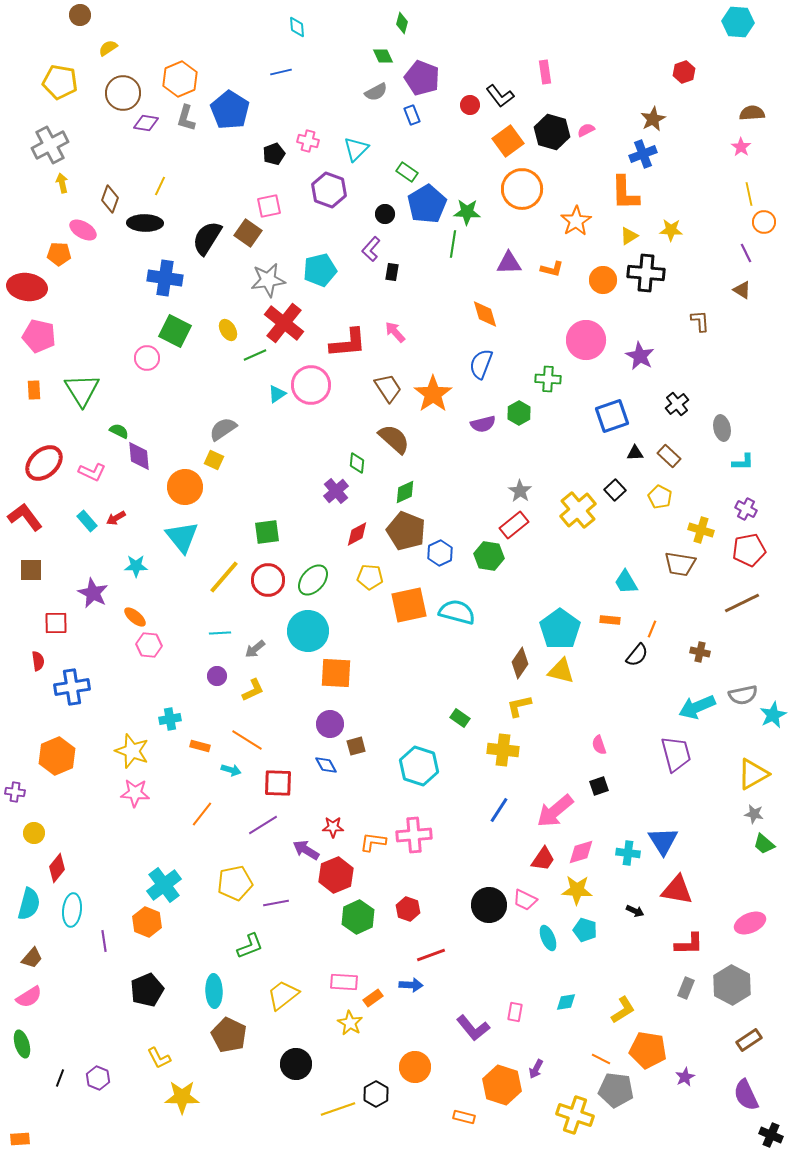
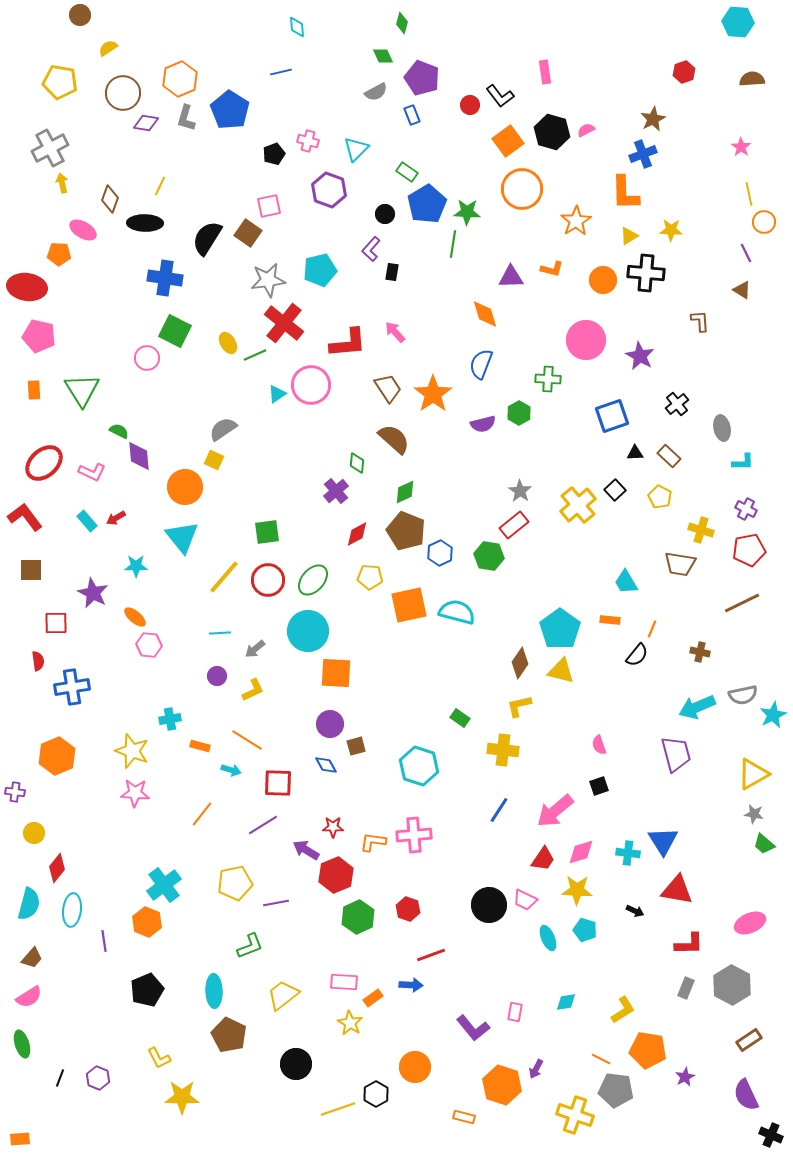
brown semicircle at (752, 113): moved 34 px up
gray cross at (50, 145): moved 3 px down
purple triangle at (509, 263): moved 2 px right, 14 px down
yellow ellipse at (228, 330): moved 13 px down
yellow cross at (578, 510): moved 5 px up
